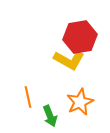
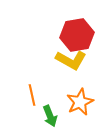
red hexagon: moved 3 px left, 2 px up
yellow L-shape: moved 2 px right
orange line: moved 4 px right, 2 px up
